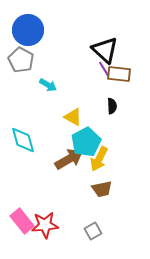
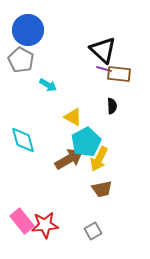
black triangle: moved 2 px left
purple line: rotated 42 degrees counterclockwise
